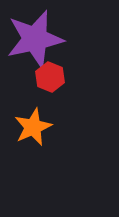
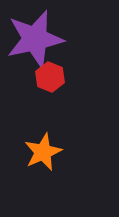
orange star: moved 10 px right, 25 px down
